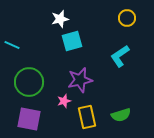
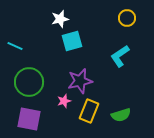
cyan line: moved 3 px right, 1 px down
purple star: moved 1 px down
yellow rectangle: moved 2 px right, 6 px up; rotated 35 degrees clockwise
